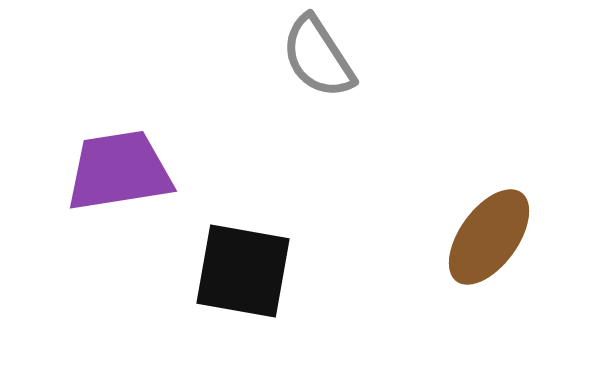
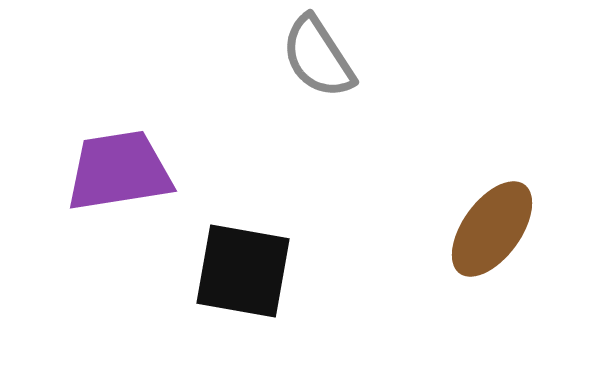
brown ellipse: moved 3 px right, 8 px up
